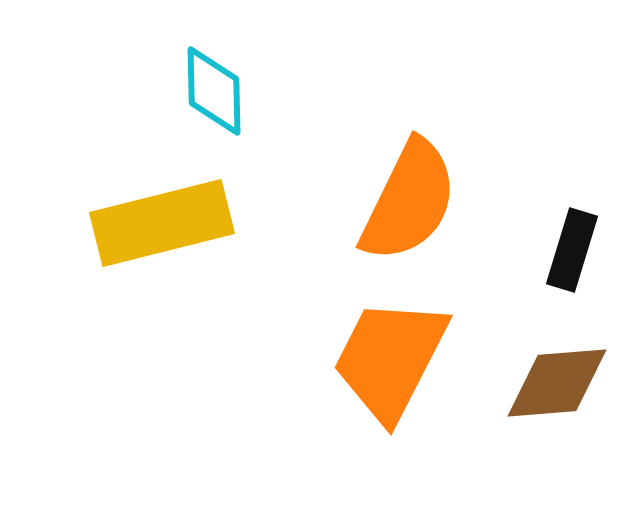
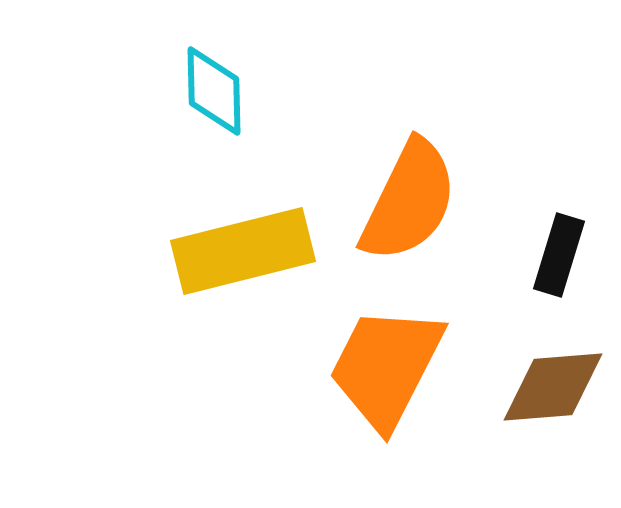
yellow rectangle: moved 81 px right, 28 px down
black rectangle: moved 13 px left, 5 px down
orange trapezoid: moved 4 px left, 8 px down
brown diamond: moved 4 px left, 4 px down
